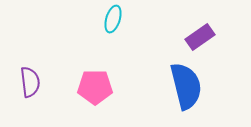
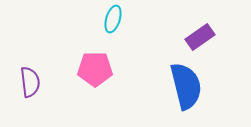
pink pentagon: moved 18 px up
